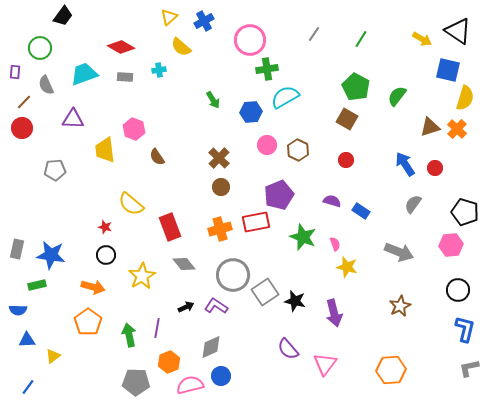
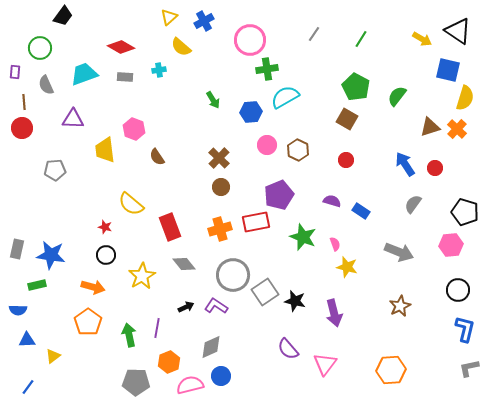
brown line at (24, 102): rotated 49 degrees counterclockwise
